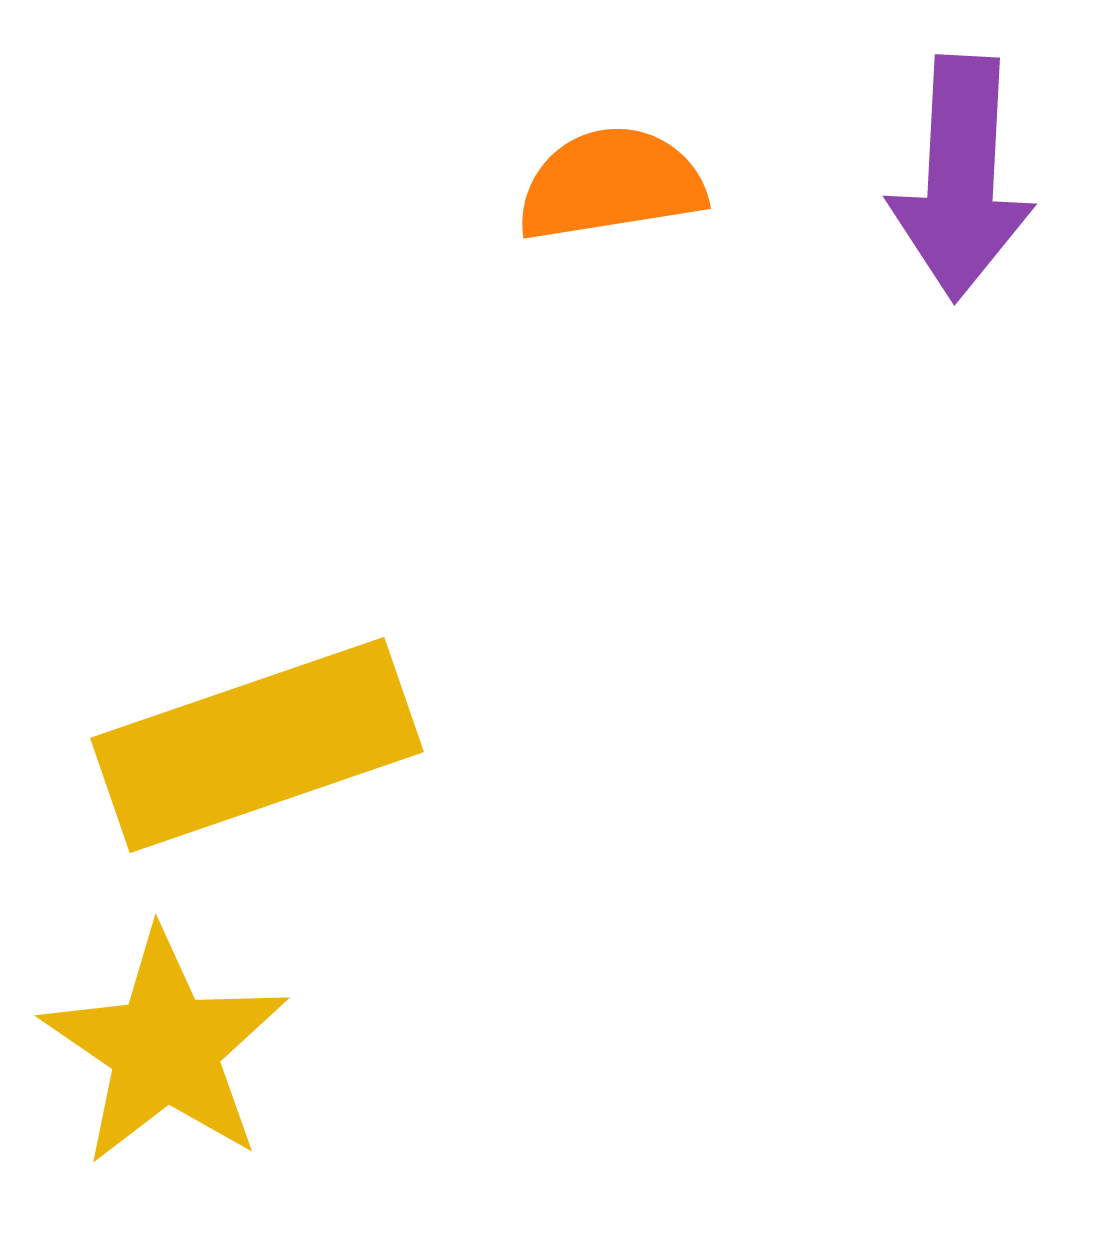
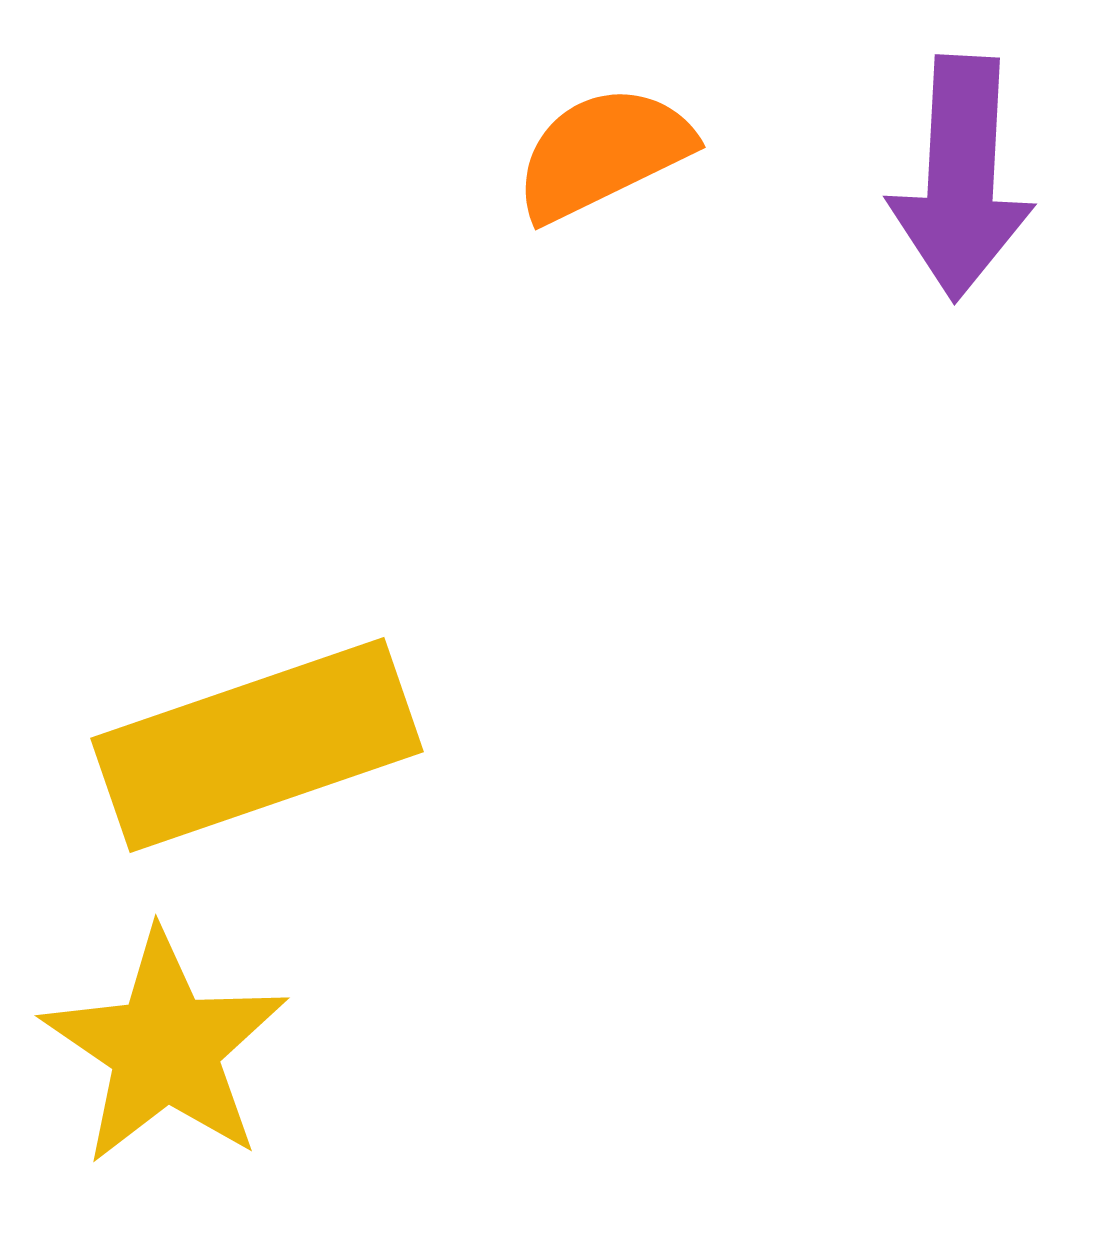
orange semicircle: moved 8 px left, 31 px up; rotated 17 degrees counterclockwise
